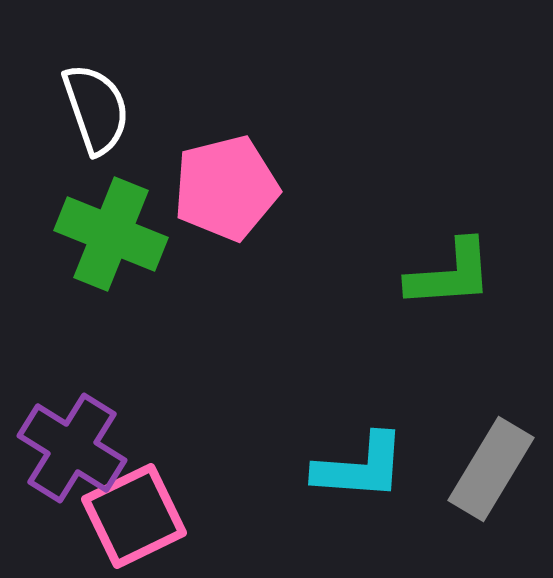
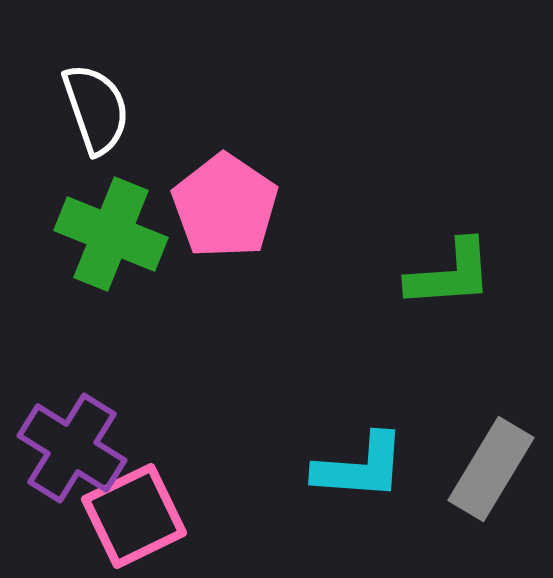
pink pentagon: moved 1 px left, 18 px down; rotated 24 degrees counterclockwise
